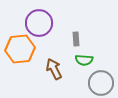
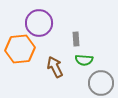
brown arrow: moved 1 px right, 2 px up
